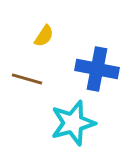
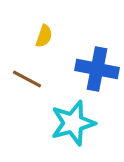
yellow semicircle: rotated 15 degrees counterclockwise
brown line: rotated 12 degrees clockwise
